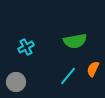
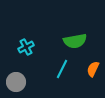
cyan line: moved 6 px left, 7 px up; rotated 12 degrees counterclockwise
